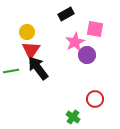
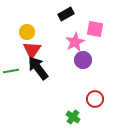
red triangle: moved 1 px right
purple circle: moved 4 px left, 5 px down
